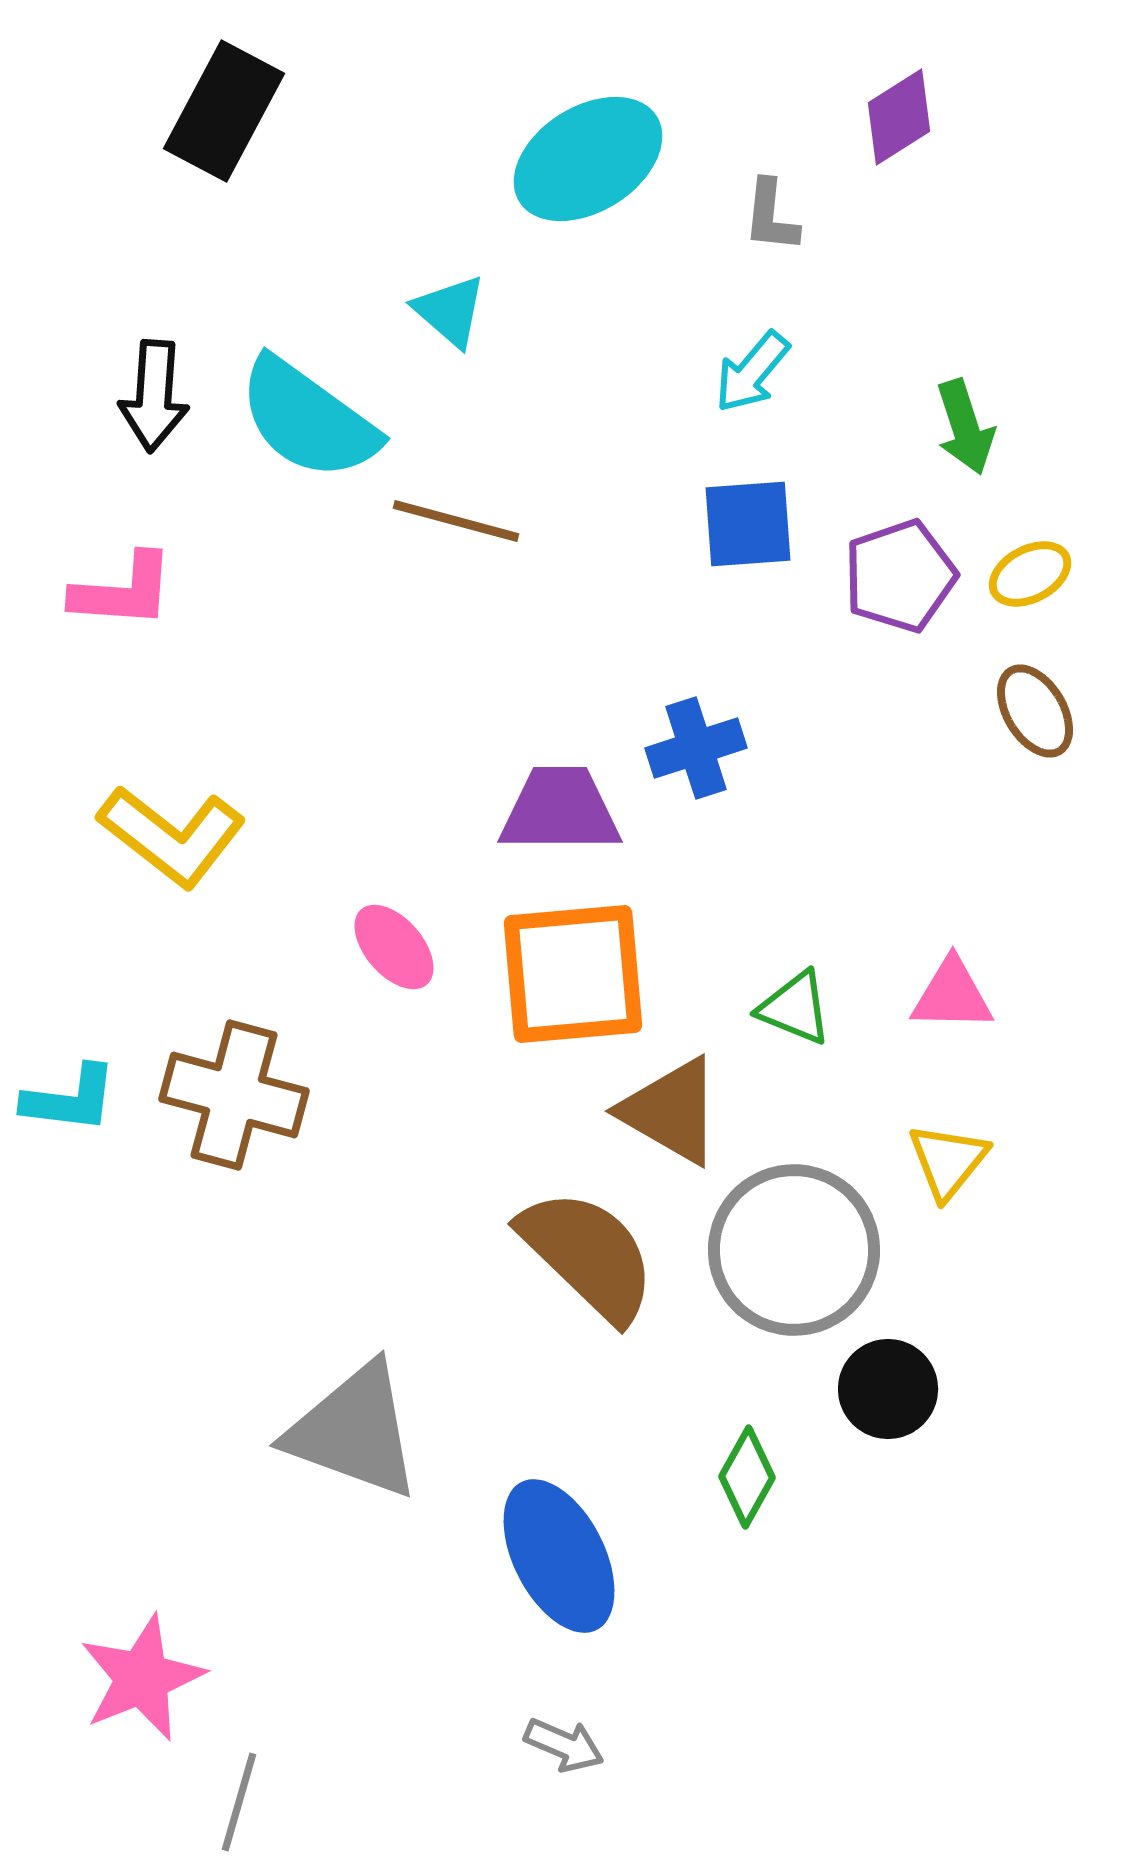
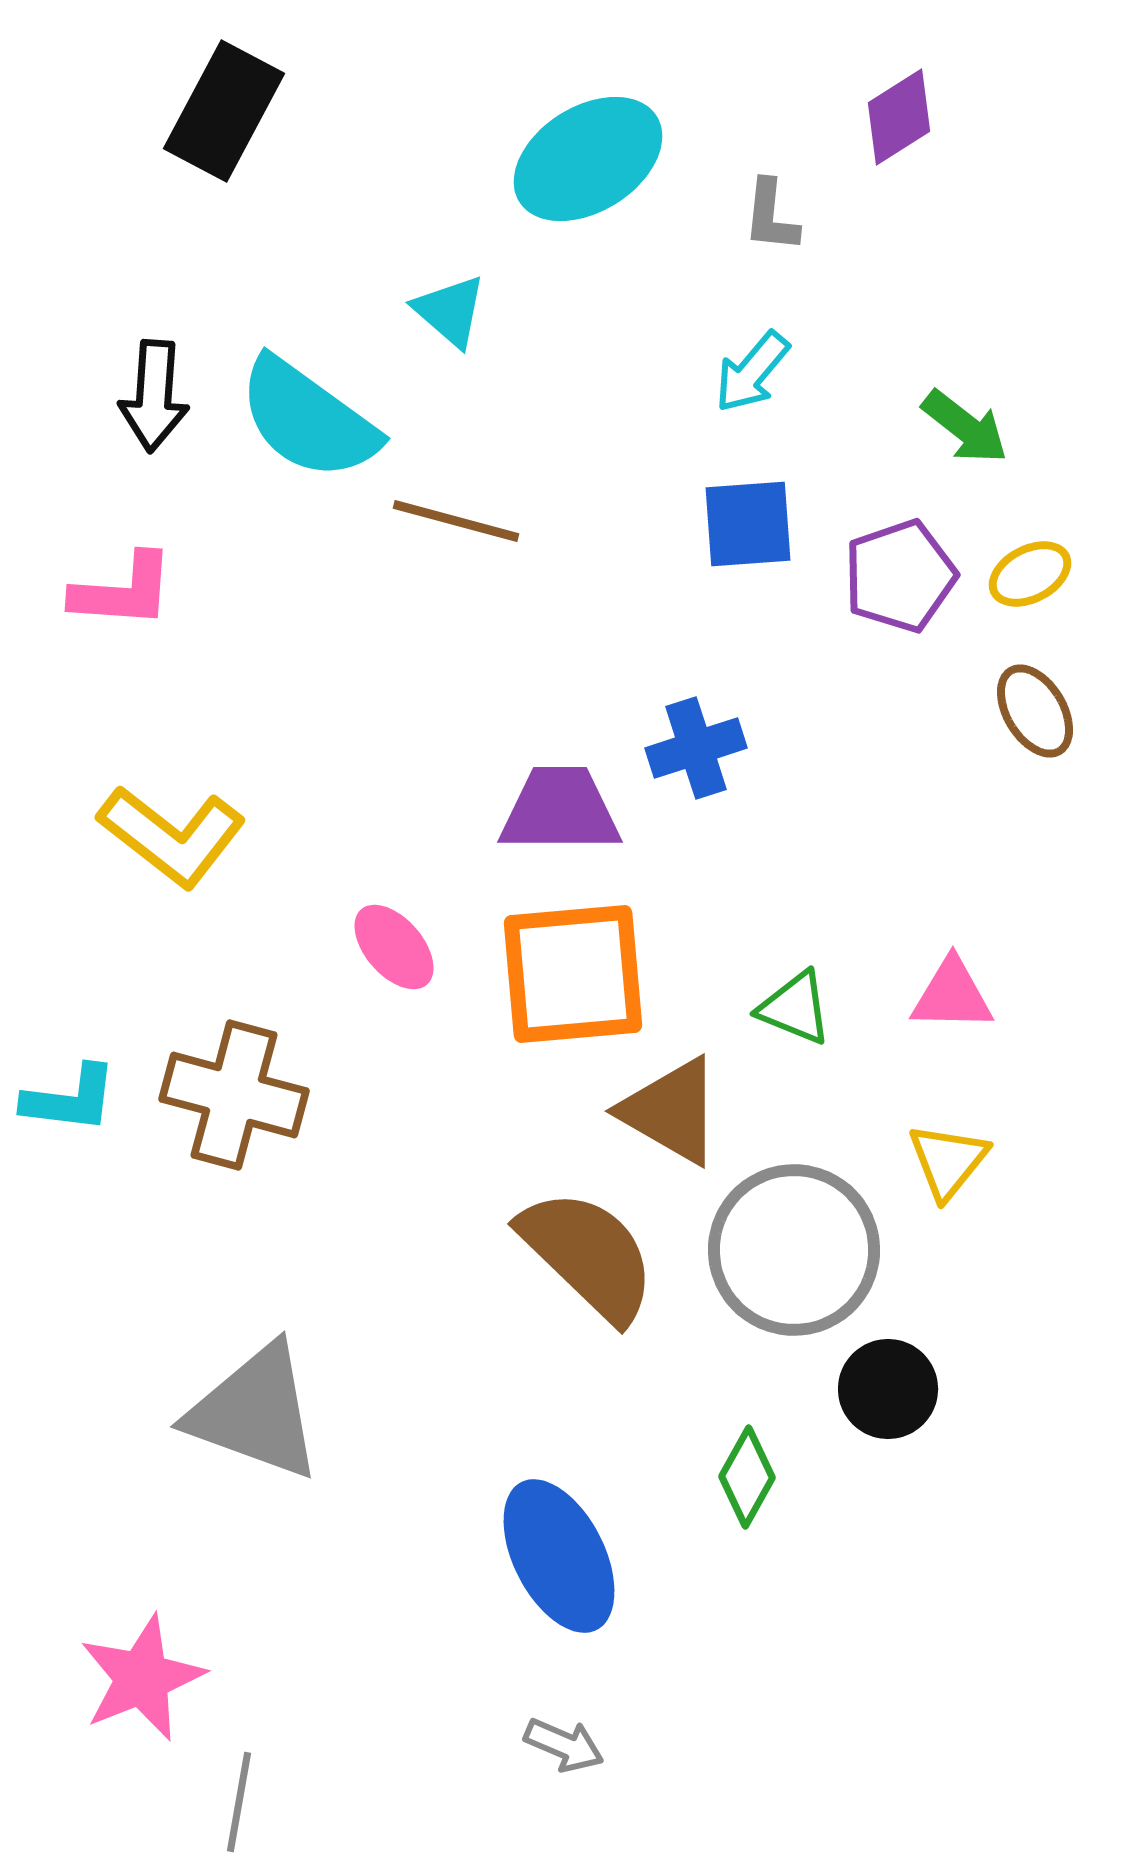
green arrow: rotated 34 degrees counterclockwise
gray triangle: moved 99 px left, 19 px up
gray line: rotated 6 degrees counterclockwise
